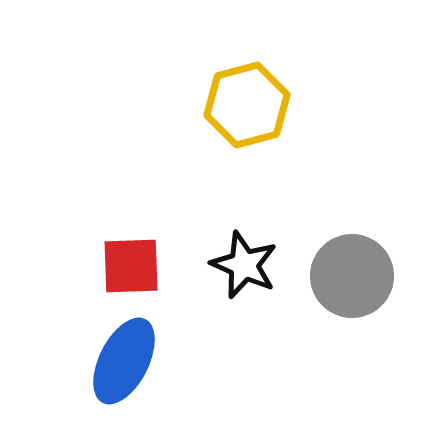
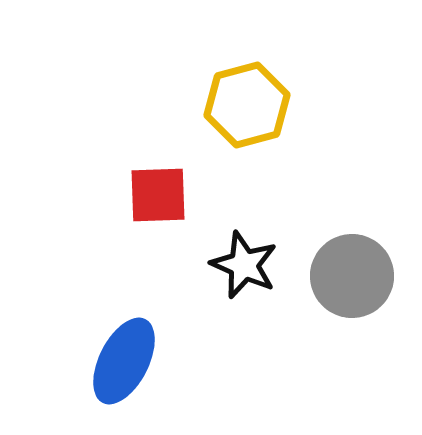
red square: moved 27 px right, 71 px up
